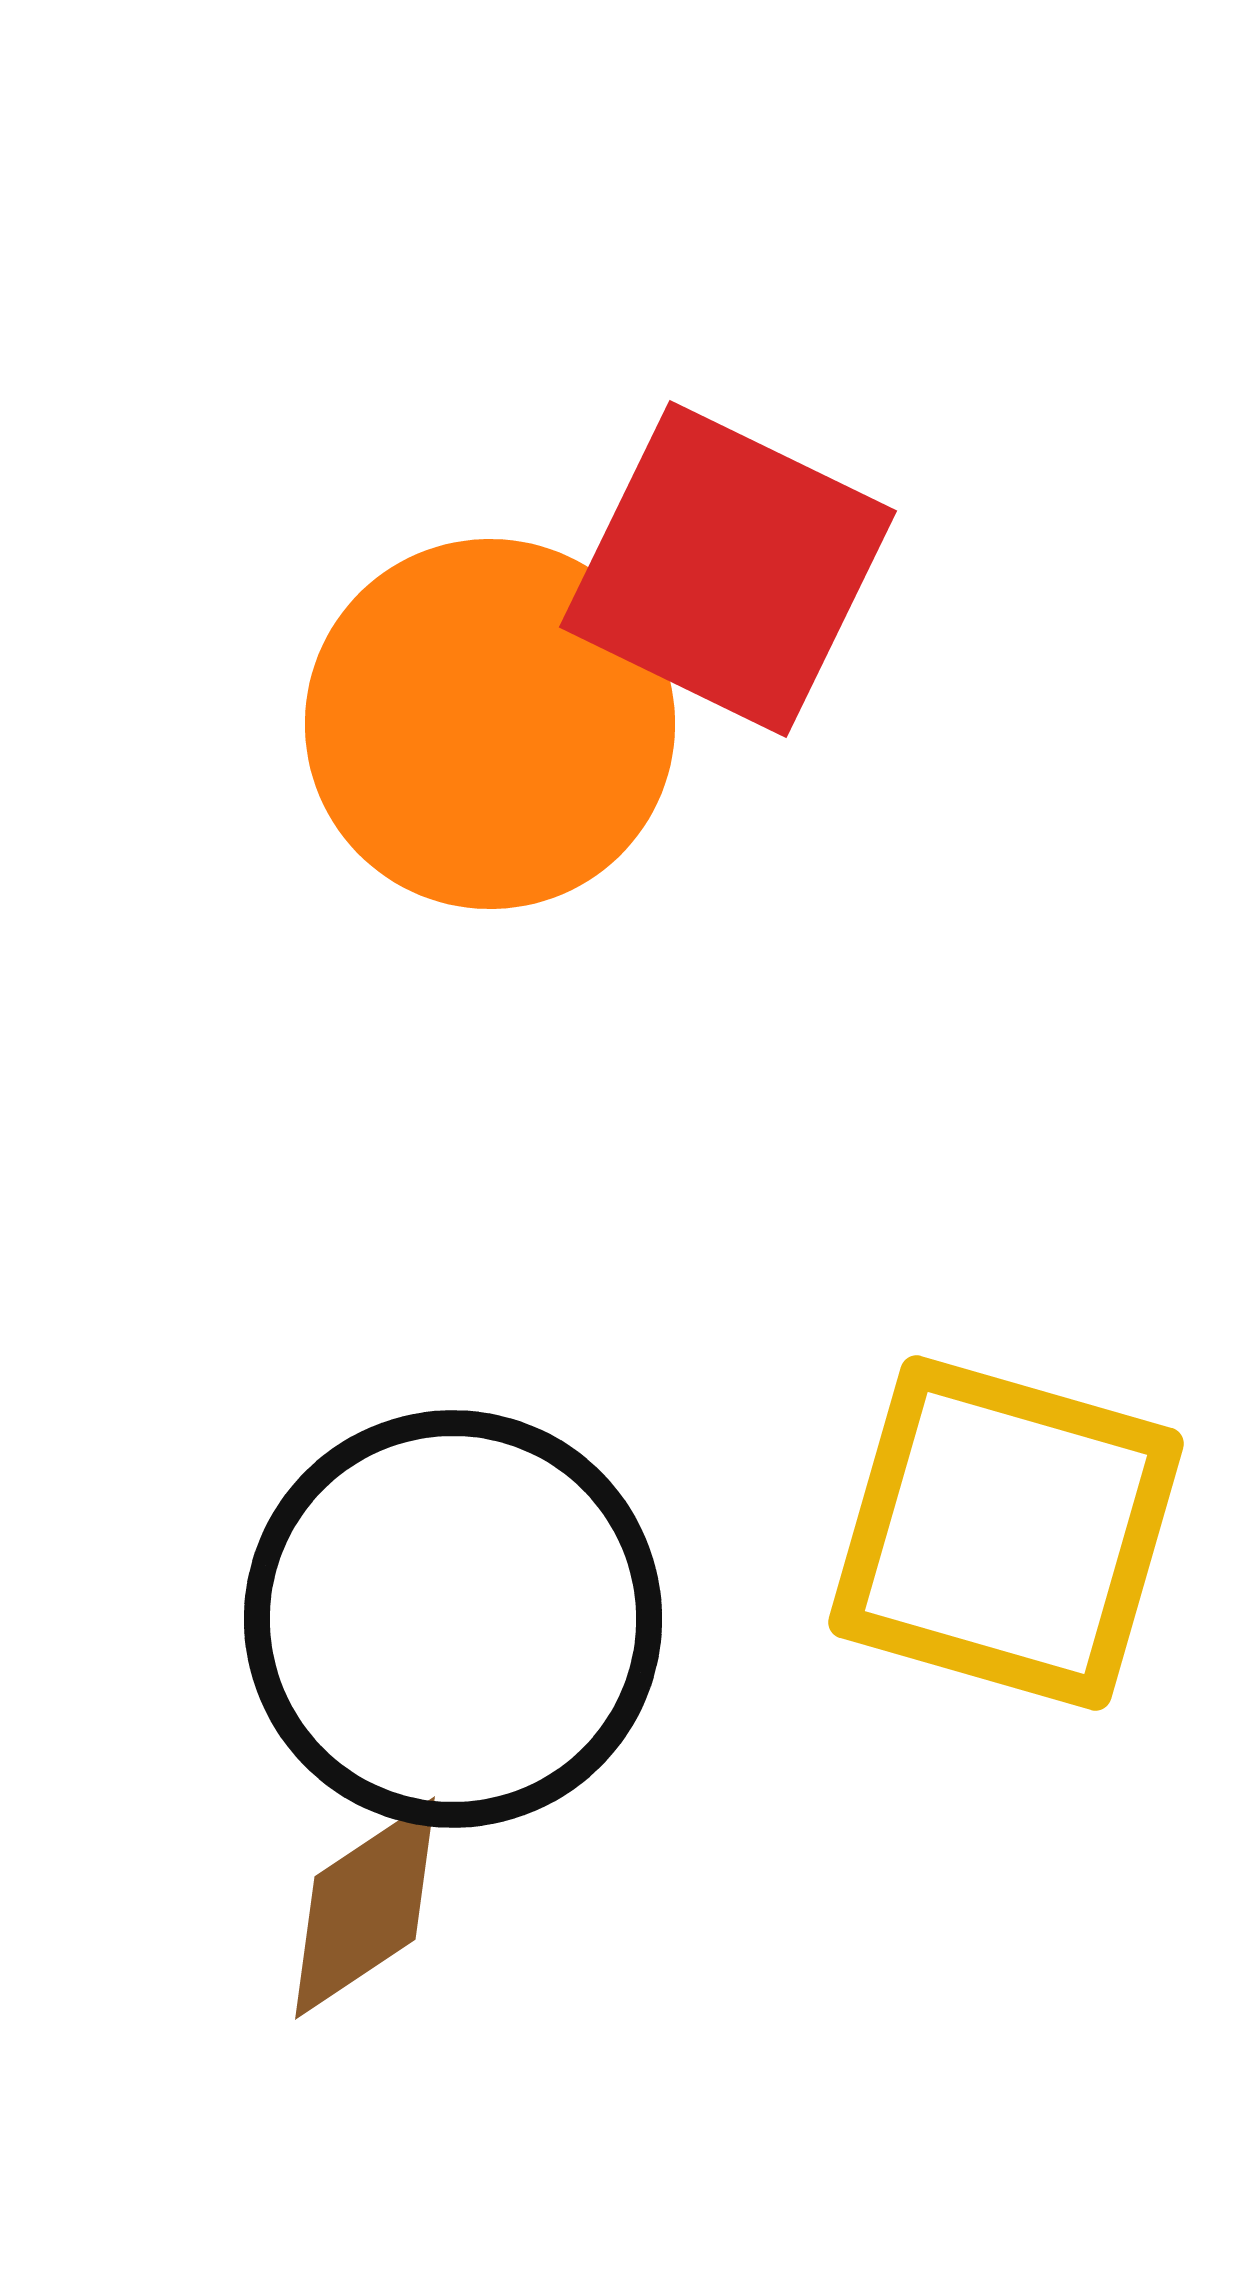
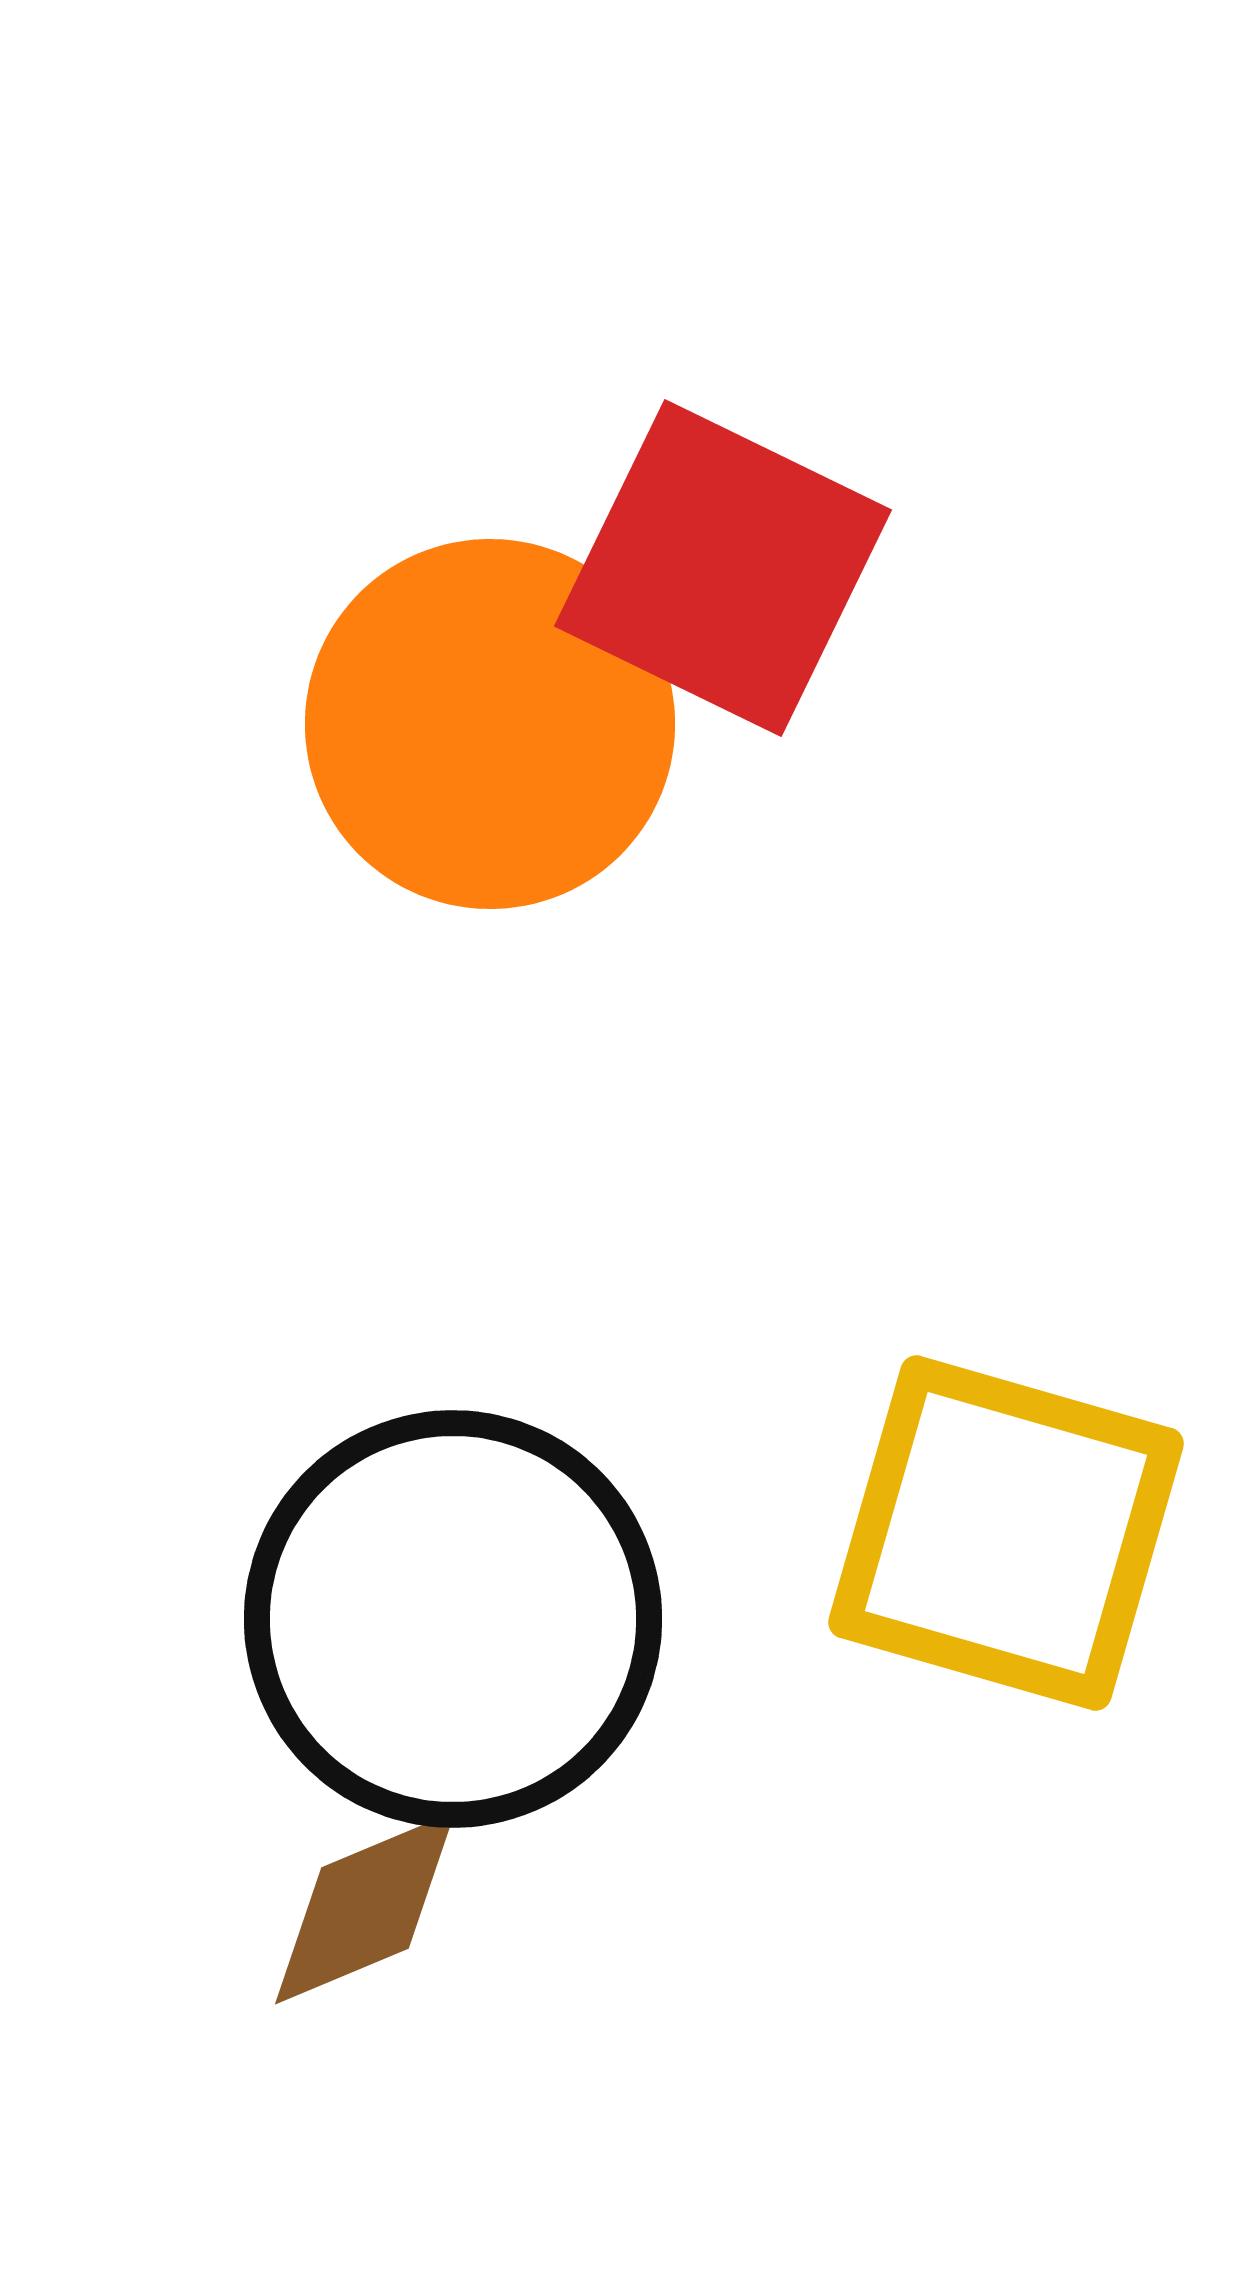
red square: moved 5 px left, 1 px up
brown diamond: rotated 11 degrees clockwise
